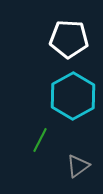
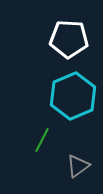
cyan hexagon: rotated 6 degrees clockwise
green line: moved 2 px right
